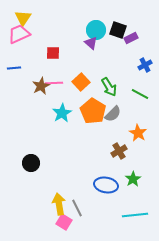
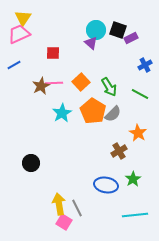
blue line: moved 3 px up; rotated 24 degrees counterclockwise
